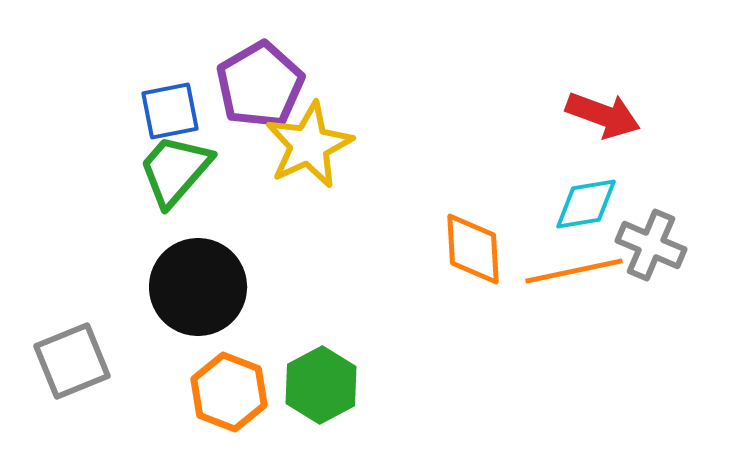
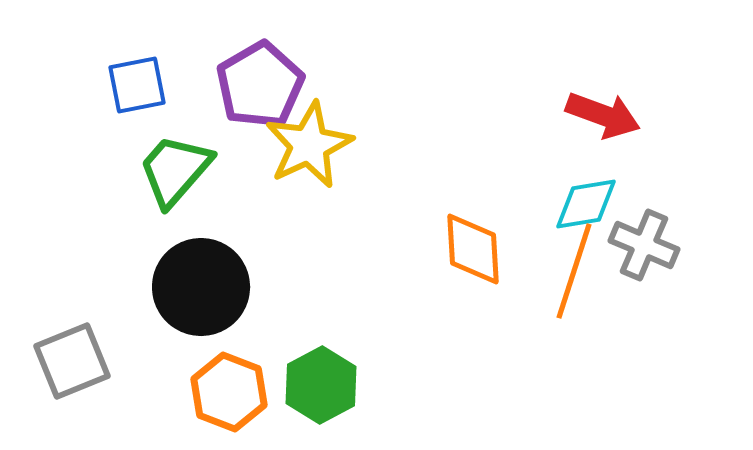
blue square: moved 33 px left, 26 px up
gray cross: moved 7 px left
orange line: rotated 60 degrees counterclockwise
black circle: moved 3 px right
